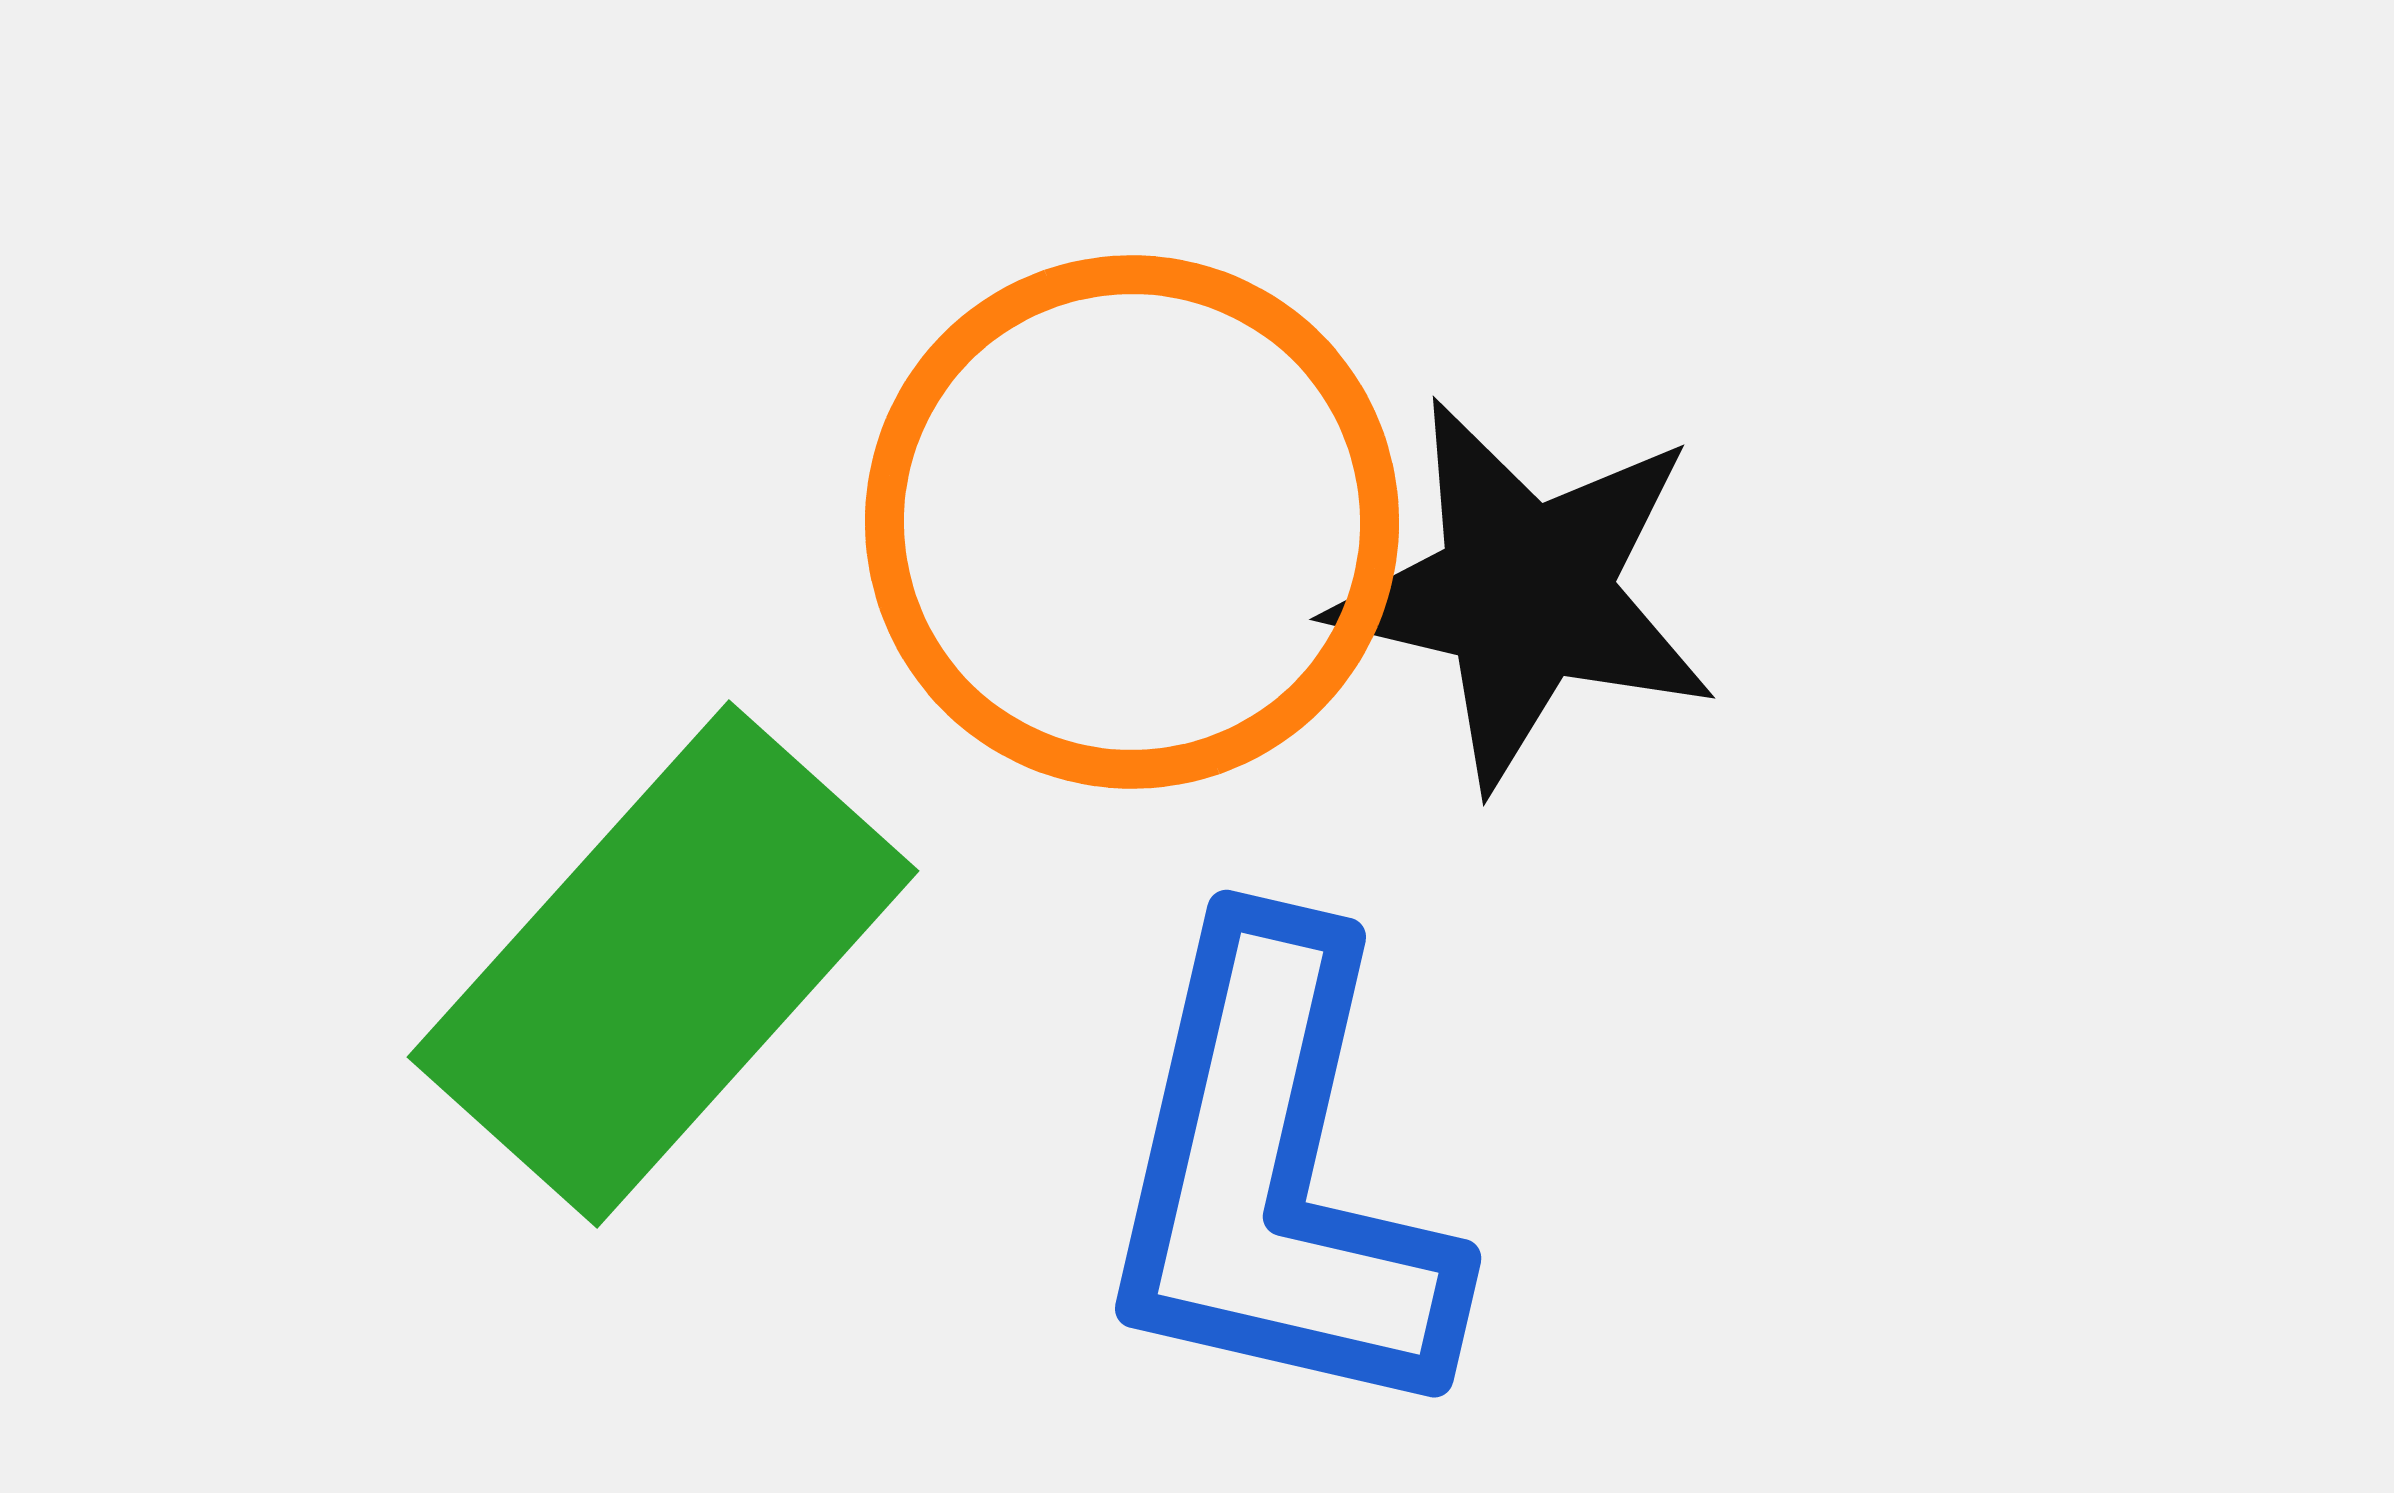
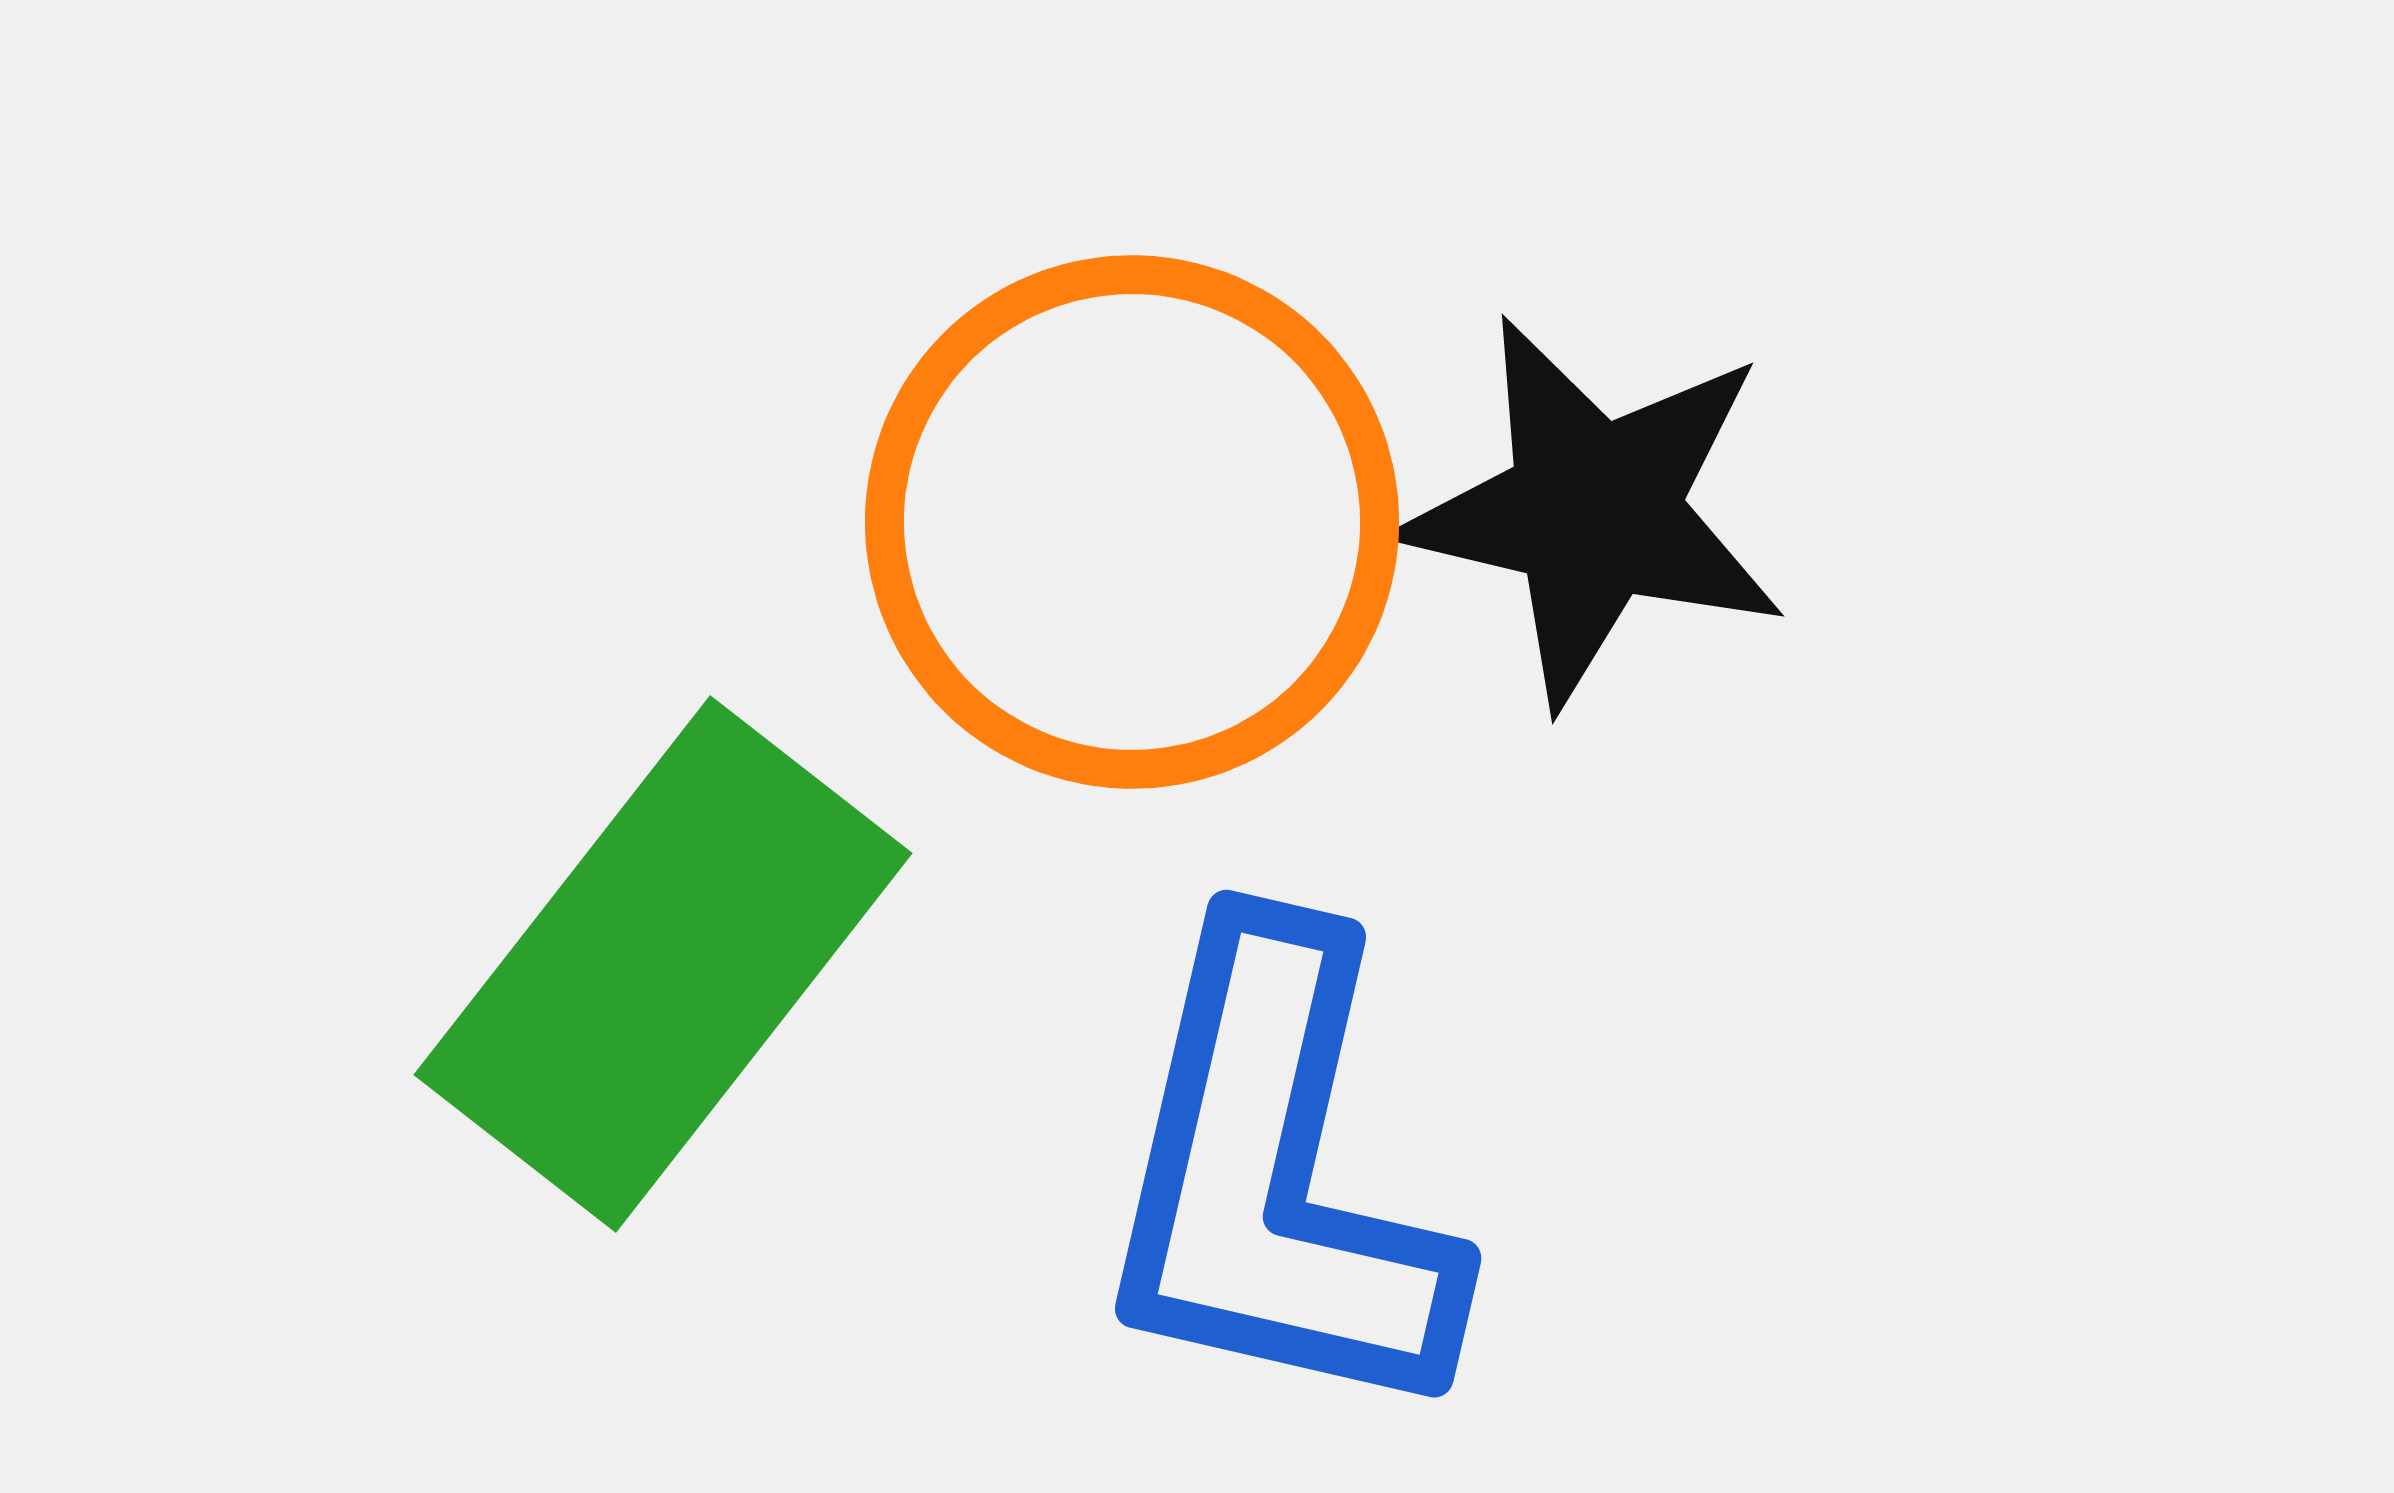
black star: moved 69 px right, 82 px up
green rectangle: rotated 4 degrees counterclockwise
